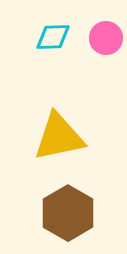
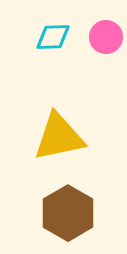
pink circle: moved 1 px up
